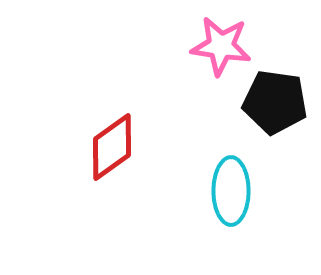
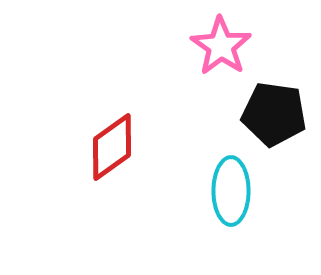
pink star: rotated 26 degrees clockwise
black pentagon: moved 1 px left, 12 px down
